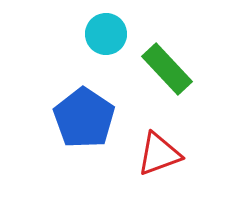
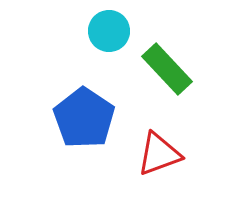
cyan circle: moved 3 px right, 3 px up
